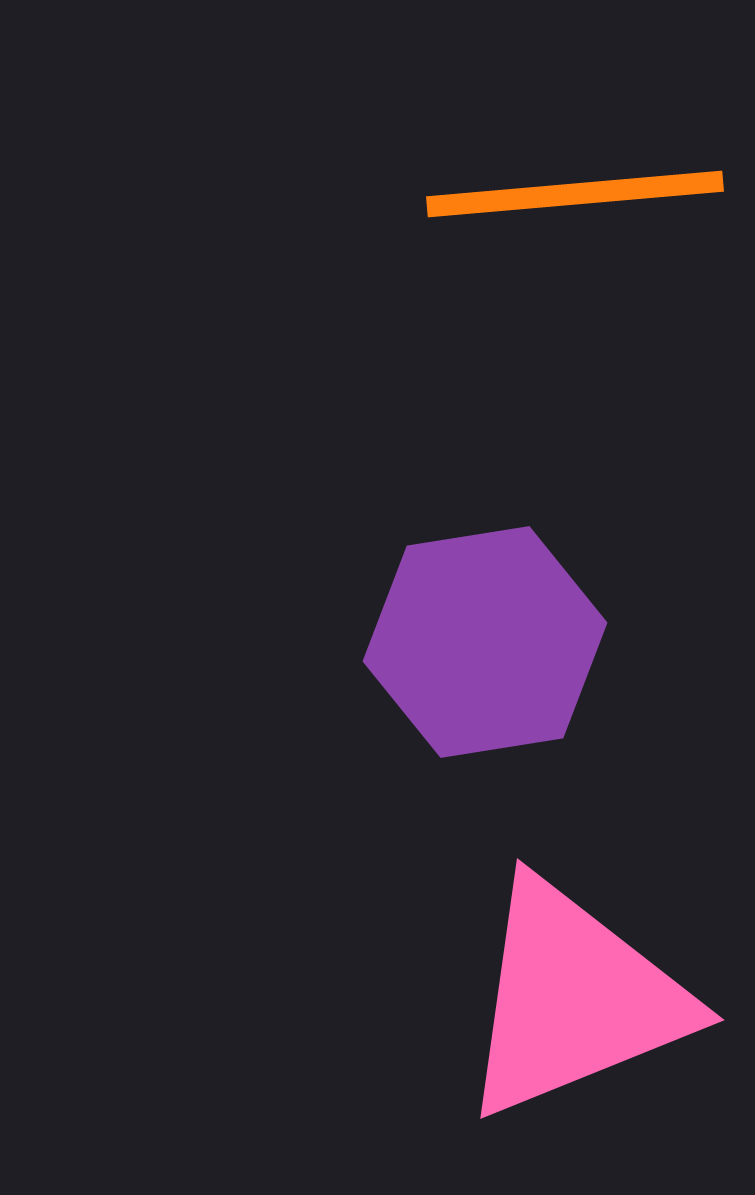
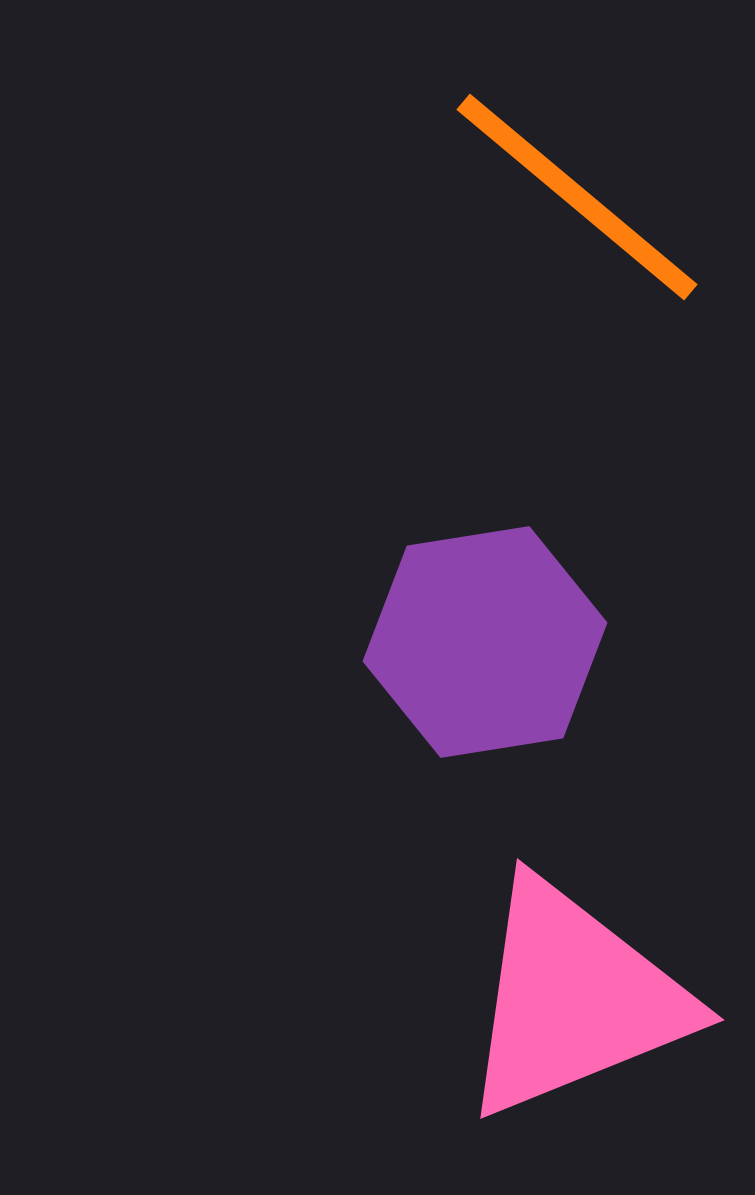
orange line: moved 2 px right, 3 px down; rotated 45 degrees clockwise
